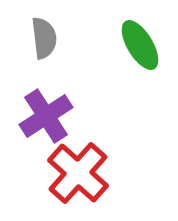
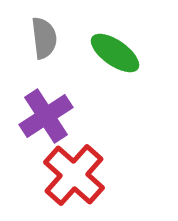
green ellipse: moved 25 px left, 8 px down; rotated 24 degrees counterclockwise
red cross: moved 4 px left, 2 px down
